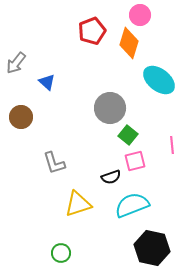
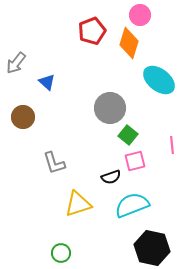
brown circle: moved 2 px right
